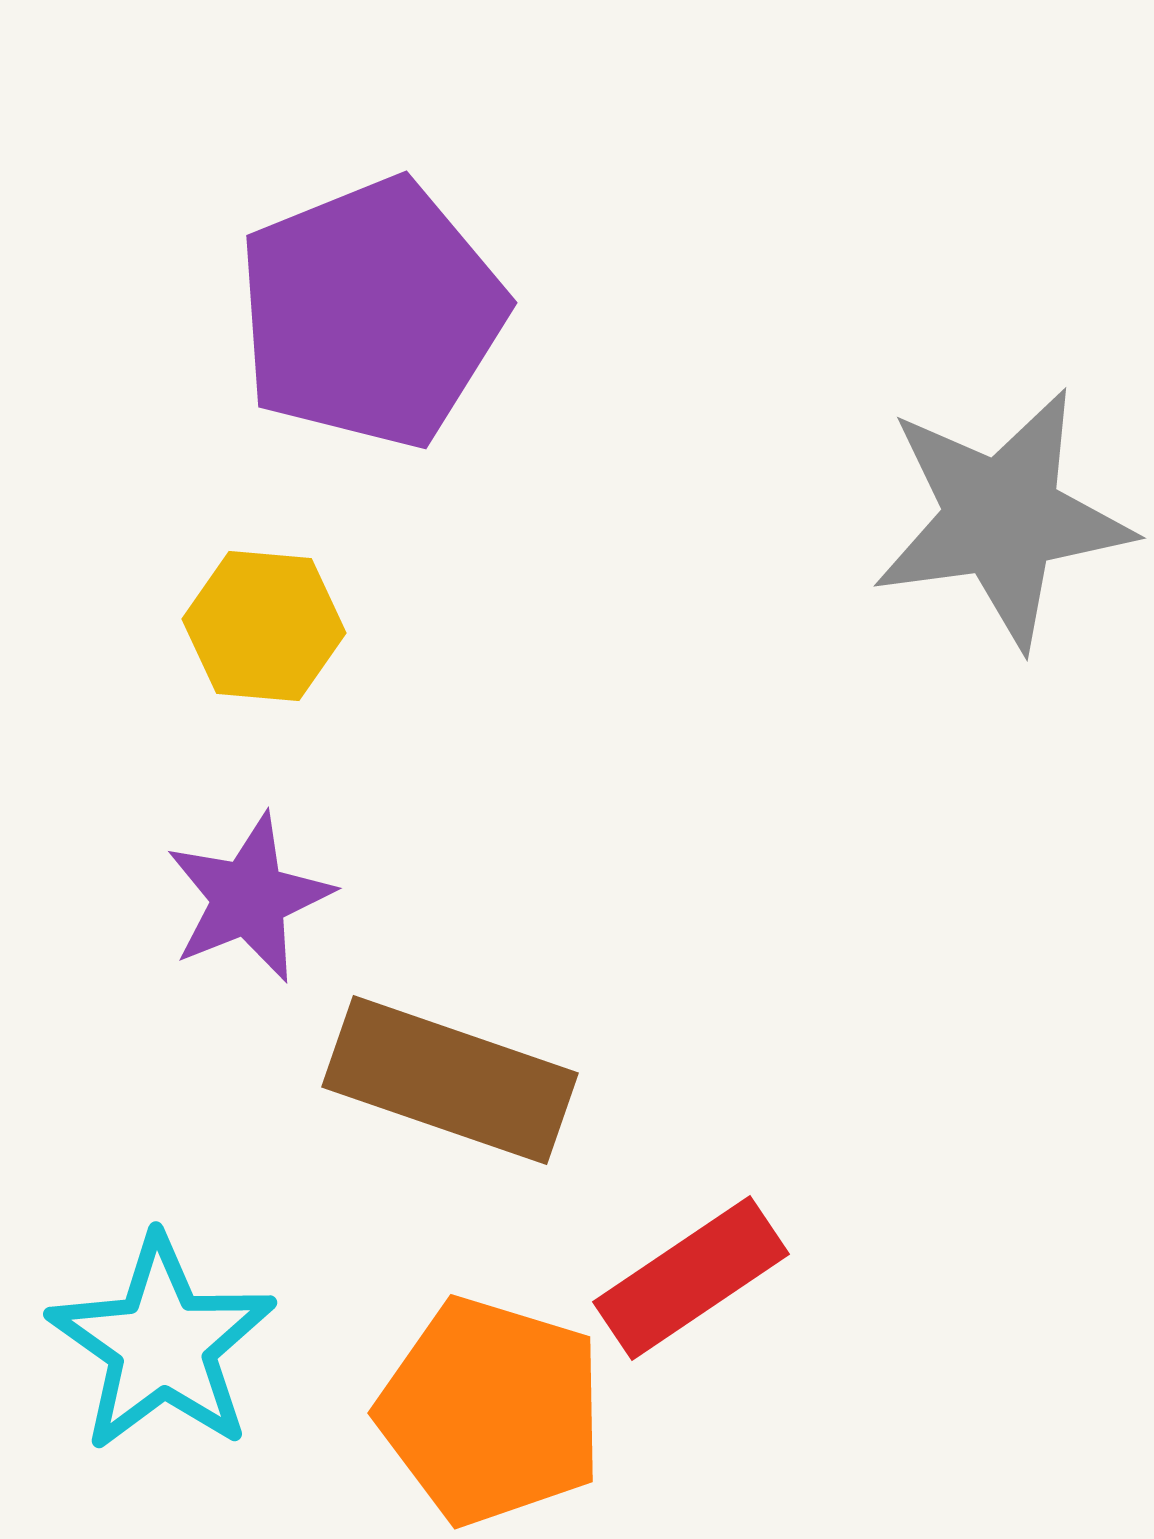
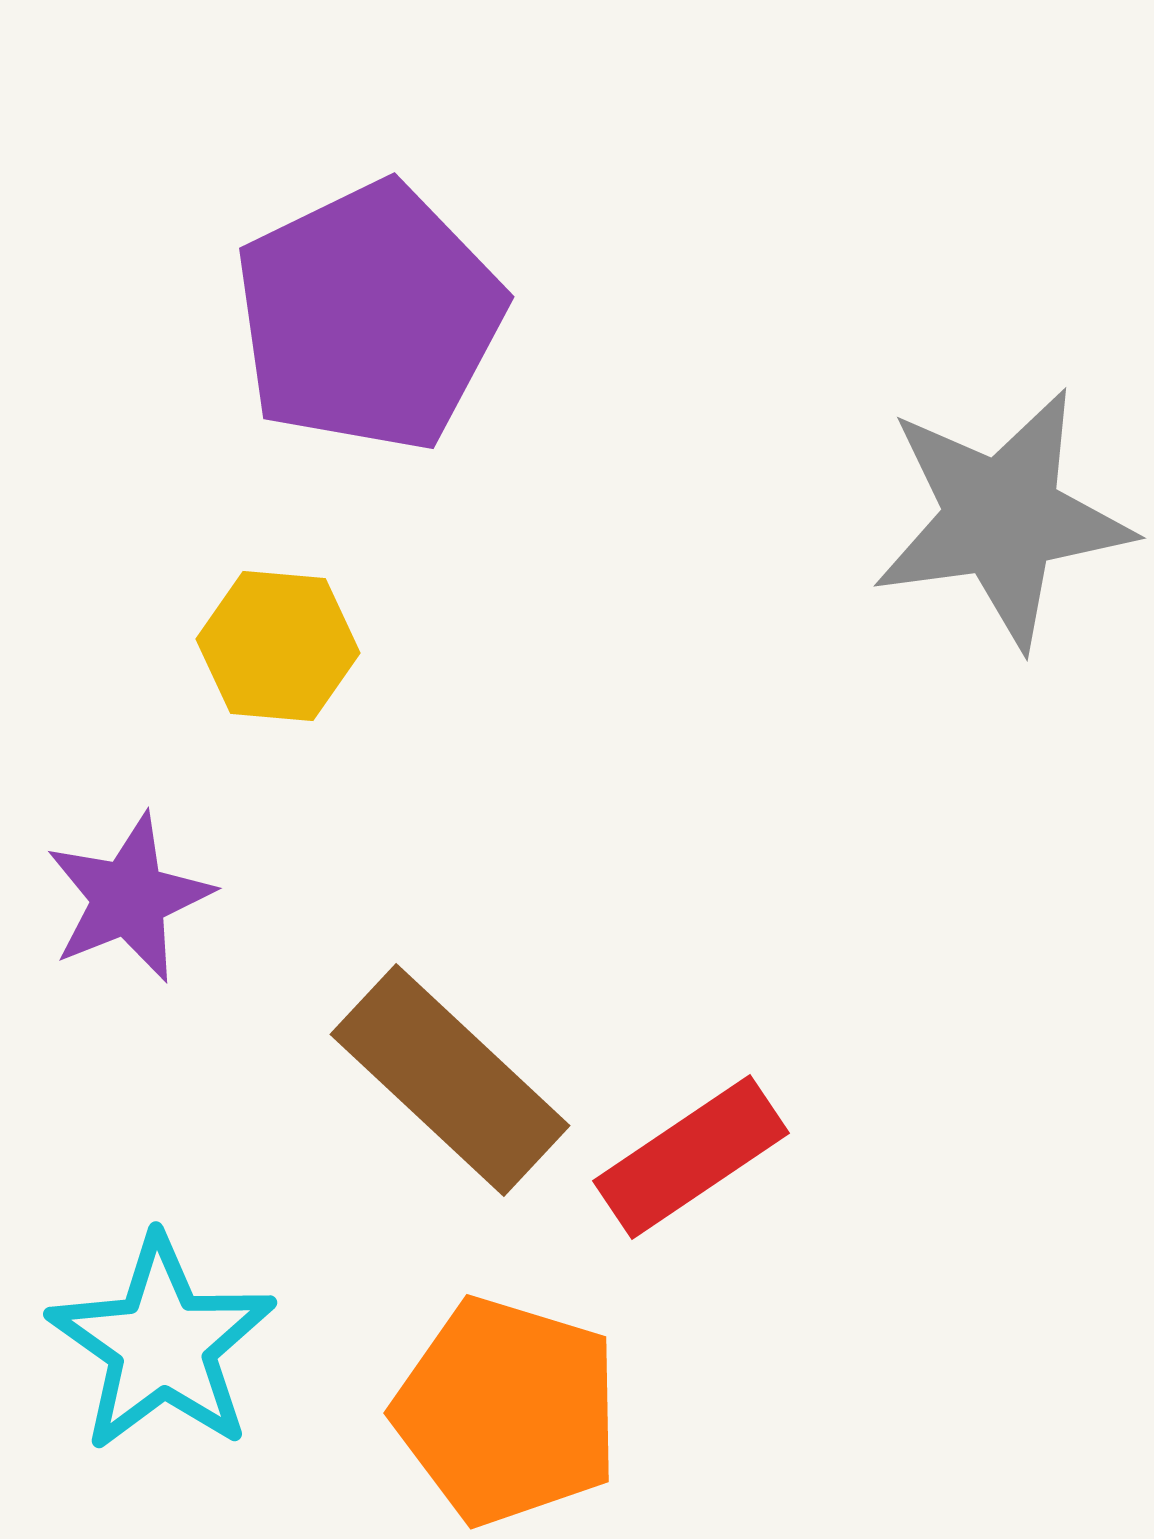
purple pentagon: moved 2 px left, 4 px down; rotated 4 degrees counterclockwise
yellow hexagon: moved 14 px right, 20 px down
purple star: moved 120 px left
brown rectangle: rotated 24 degrees clockwise
red rectangle: moved 121 px up
orange pentagon: moved 16 px right
